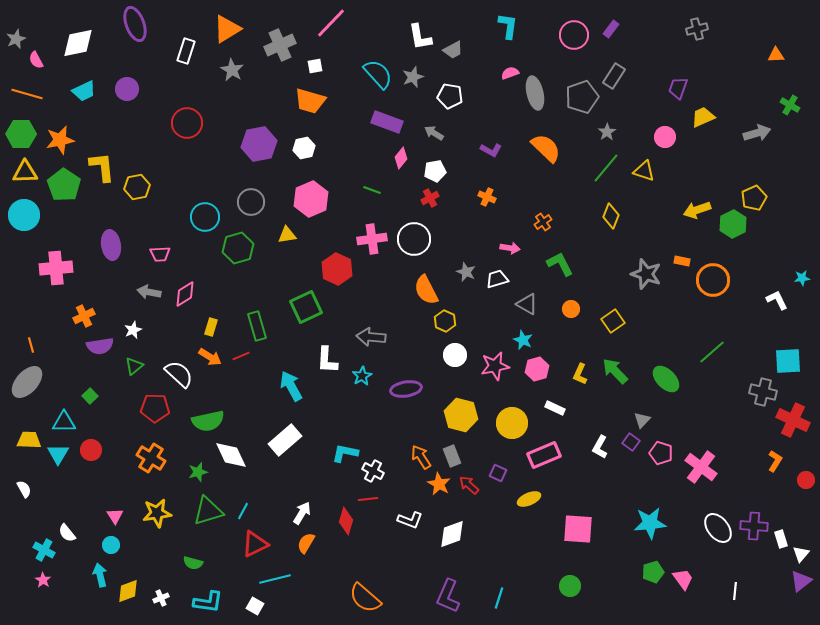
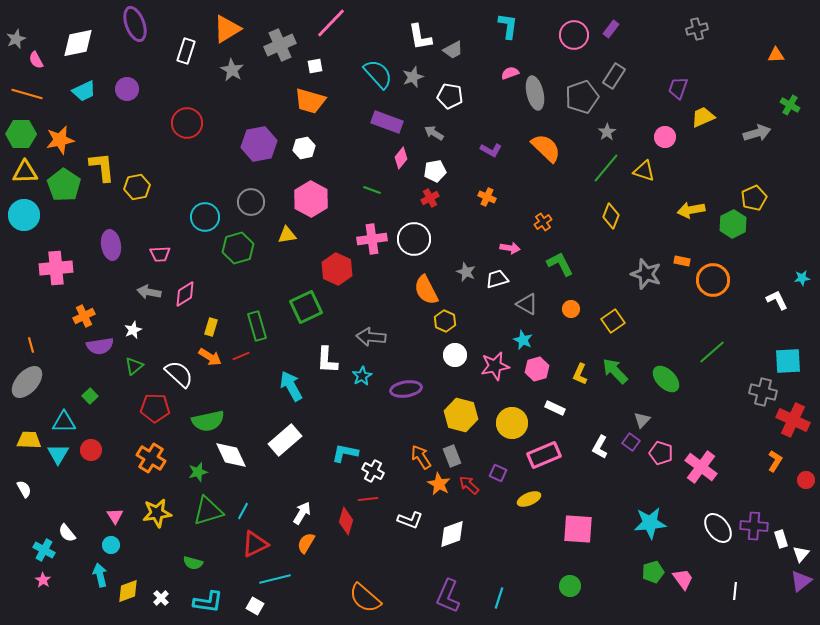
pink hexagon at (311, 199): rotated 8 degrees counterclockwise
yellow arrow at (697, 210): moved 6 px left; rotated 8 degrees clockwise
white cross at (161, 598): rotated 21 degrees counterclockwise
